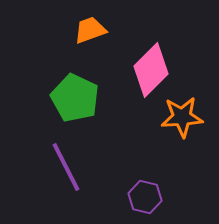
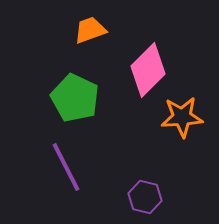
pink diamond: moved 3 px left
